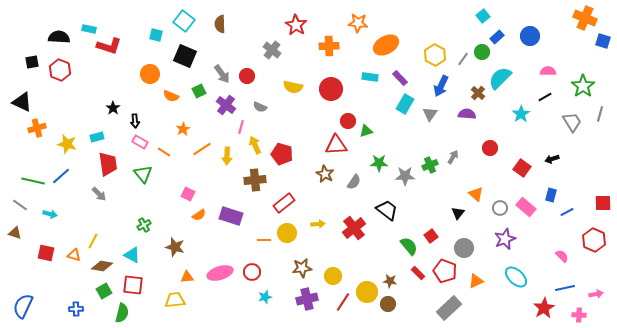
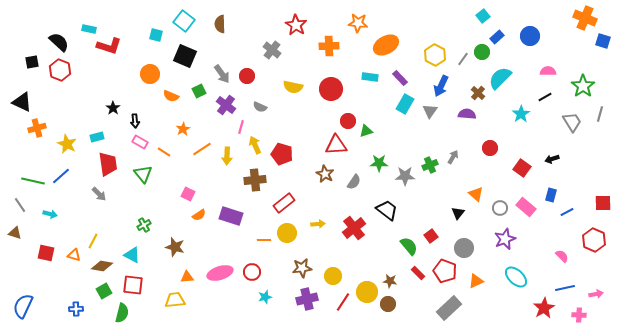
black semicircle at (59, 37): moved 5 px down; rotated 40 degrees clockwise
gray triangle at (430, 114): moved 3 px up
yellow star at (67, 144): rotated 12 degrees clockwise
gray line at (20, 205): rotated 21 degrees clockwise
